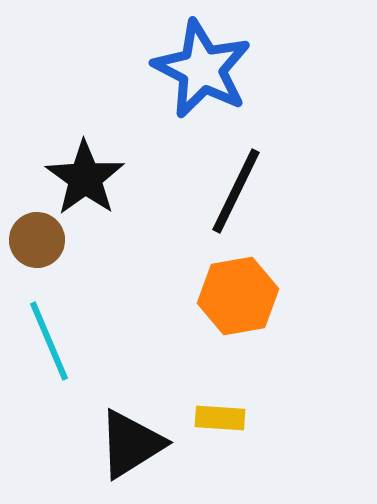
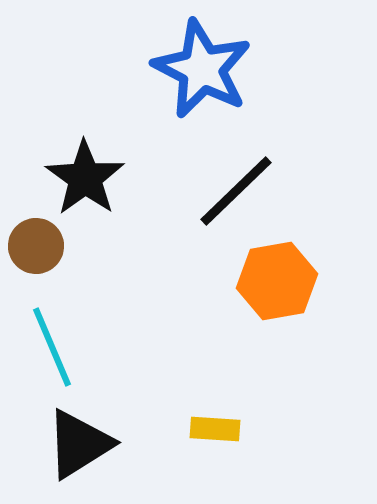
black line: rotated 20 degrees clockwise
brown circle: moved 1 px left, 6 px down
orange hexagon: moved 39 px right, 15 px up
cyan line: moved 3 px right, 6 px down
yellow rectangle: moved 5 px left, 11 px down
black triangle: moved 52 px left
